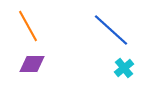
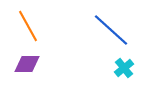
purple diamond: moved 5 px left
